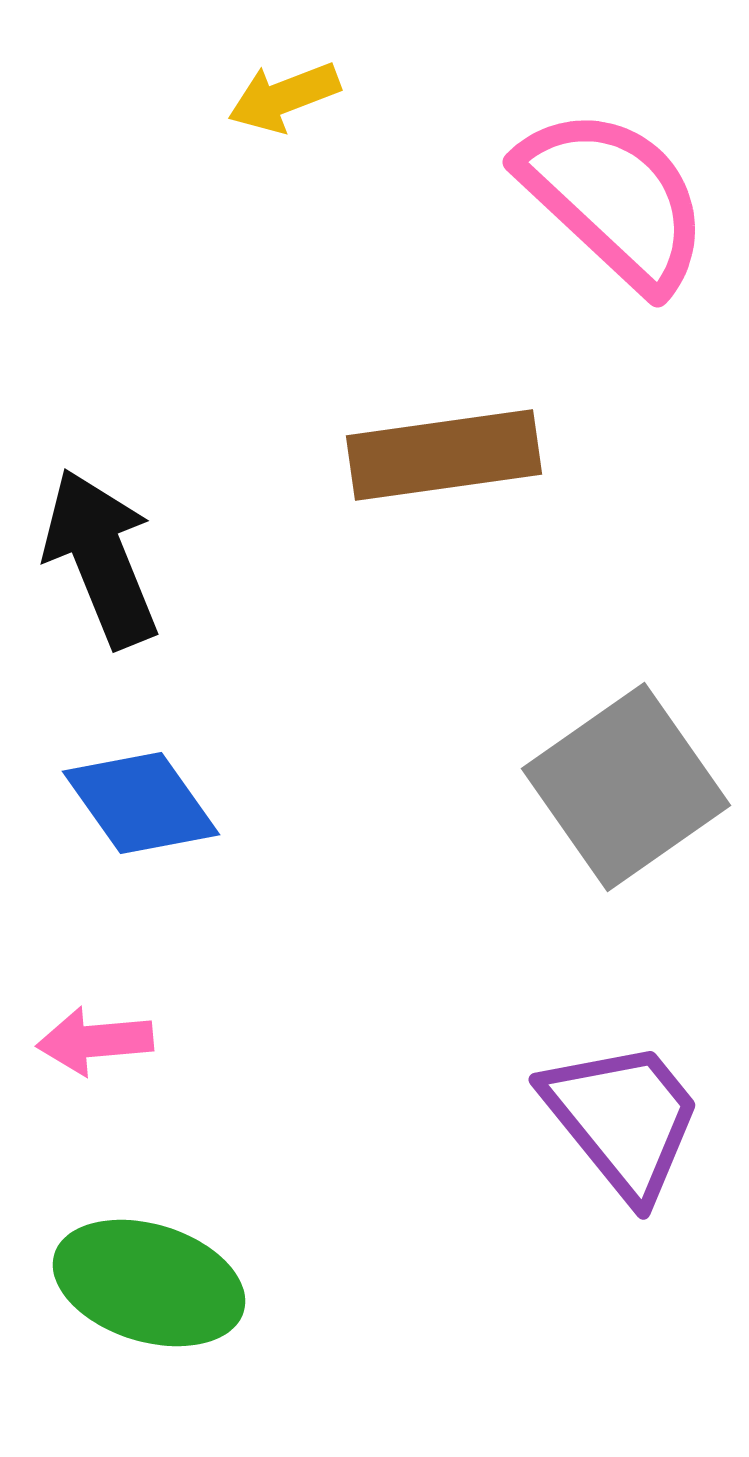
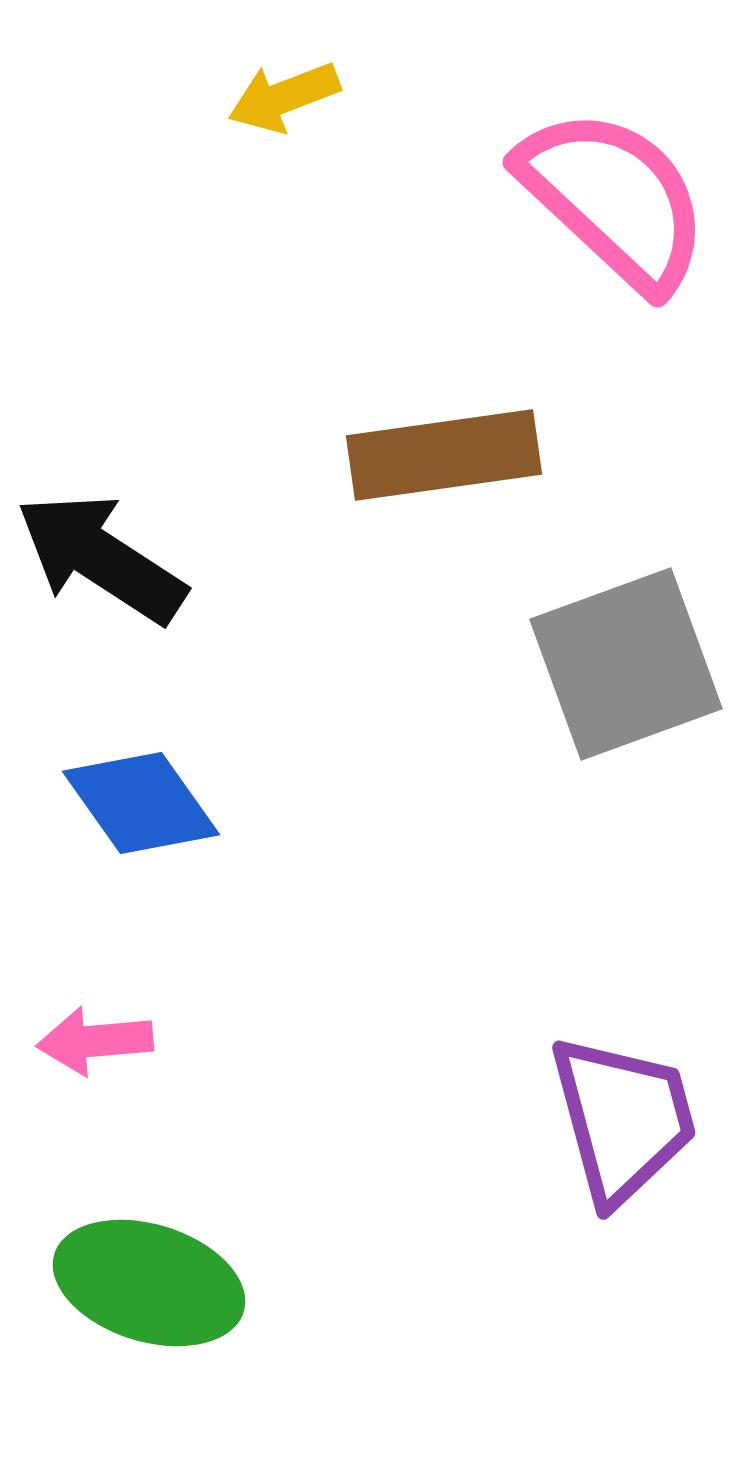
black arrow: rotated 35 degrees counterclockwise
gray square: moved 123 px up; rotated 15 degrees clockwise
purple trapezoid: rotated 24 degrees clockwise
